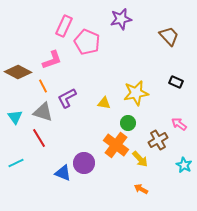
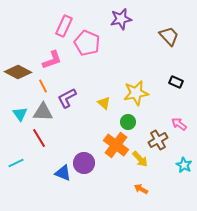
pink pentagon: moved 1 px down
yellow triangle: rotated 32 degrees clockwise
gray triangle: rotated 15 degrees counterclockwise
cyan triangle: moved 5 px right, 3 px up
green circle: moved 1 px up
